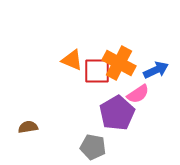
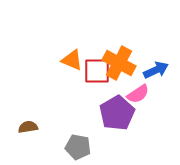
gray pentagon: moved 15 px left
